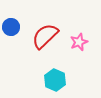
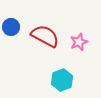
red semicircle: rotated 72 degrees clockwise
cyan hexagon: moved 7 px right; rotated 15 degrees clockwise
